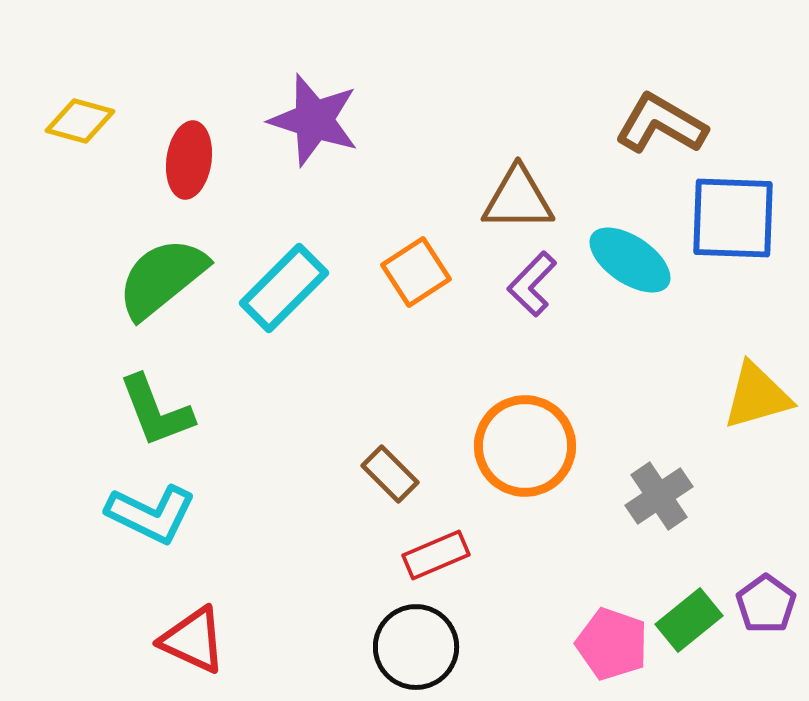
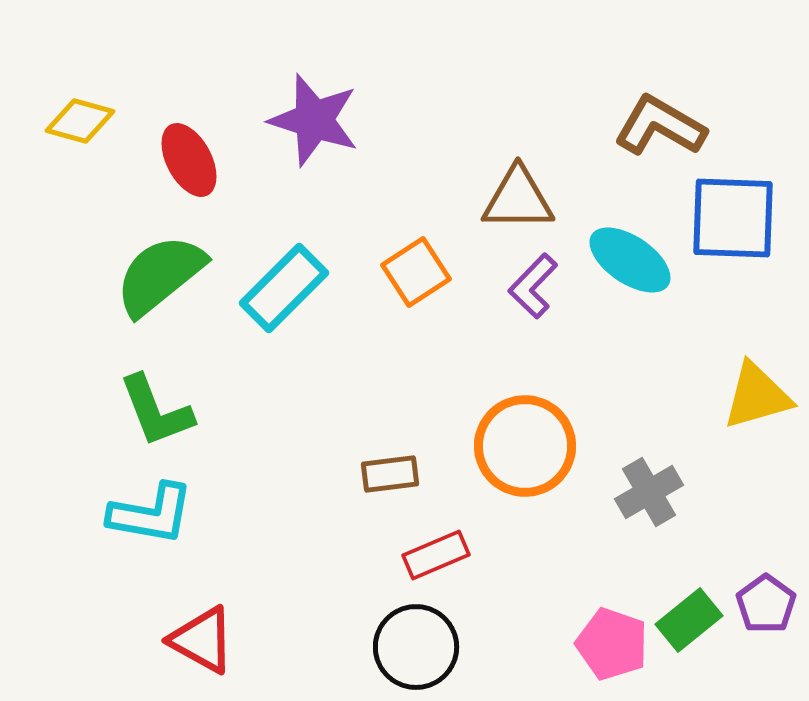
brown L-shape: moved 1 px left, 2 px down
red ellipse: rotated 36 degrees counterclockwise
green semicircle: moved 2 px left, 3 px up
purple L-shape: moved 1 px right, 2 px down
brown rectangle: rotated 52 degrees counterclockwise
gray cross: moved 10 px left, 4 px up; rotated 4 degrees clockwise
cyan L-shape: rotated 16 degrees counterclockwise
red triangle: moved 9 px right; rotated 4 degrees clockwise
